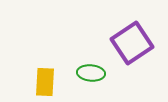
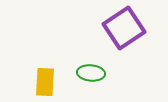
purple square: moved 8 px left, 15 px up
